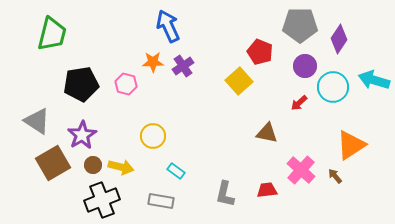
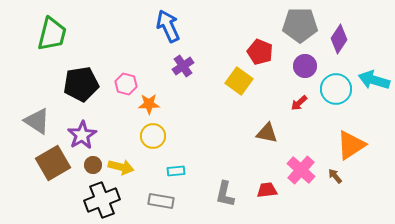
orange star: moved 4 px left, 42 px down
yellow square: rotated 12 degrees counterclockwise
cyan circle: moved 3 px right, 2 px down
cyan rectangle: rotated 42 degrees counterclockwise
